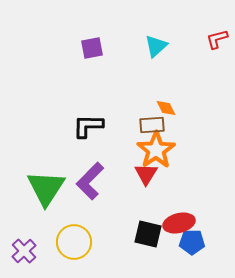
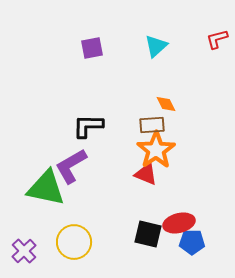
orange diamond: moved 4 px up
red triangle: rotated 40 degrees counterclockwise
purple L-shape: moved 19 px left, 15 px up; rotated 15 degrees clockwise
green triangle: rotated 51 degrees counterclockwise
